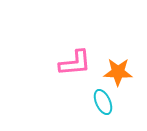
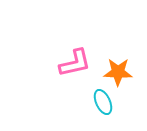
pink L-shape: rotated 8 degrees counterclockwise
